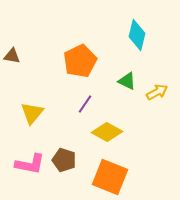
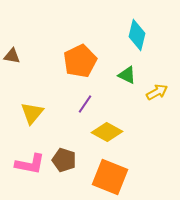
green triangle: moved 6 px up
